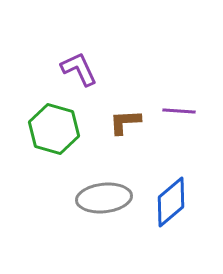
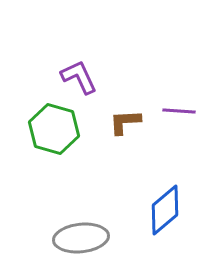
purple L-shape: moved 8 px down
gray ellipse: moved 23 px left, 40 px down
blue diamond: moved 6 px left, 8 px down
